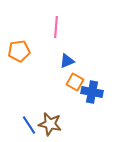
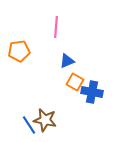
brown star: moved 5 px left, 4 px up
